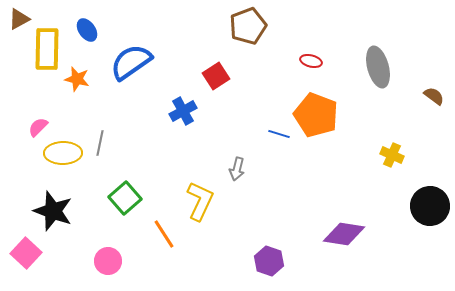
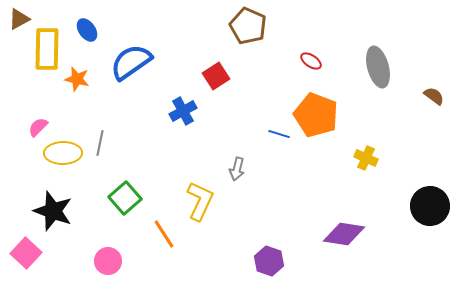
brown pentagon: rotated 27 degrees counterclockwise
red ellipse: rotated 20 degrees clockwise
yellow cross: moved 26 px left, 3 px down
